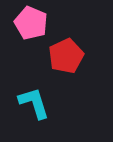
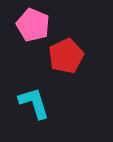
pink pentagon: moved 2 px right, 2 px down
